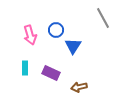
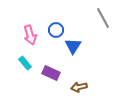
cyan rectangle: moved 5 px up; rotated 40 degrees counterclockwise
